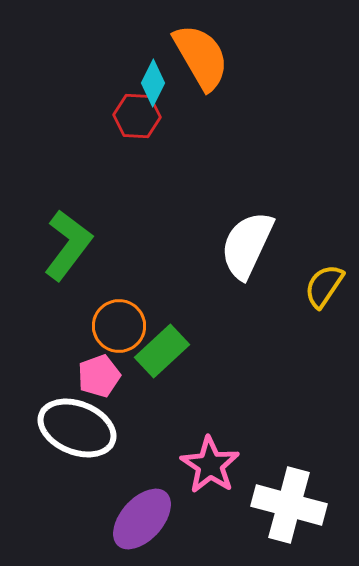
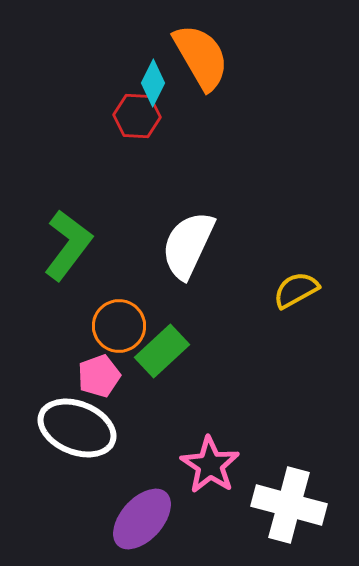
white semicircle: moved 59 px left
yellow semicircle: moved 28 px left, 4 px down; rotated 27 degrees clockwise
